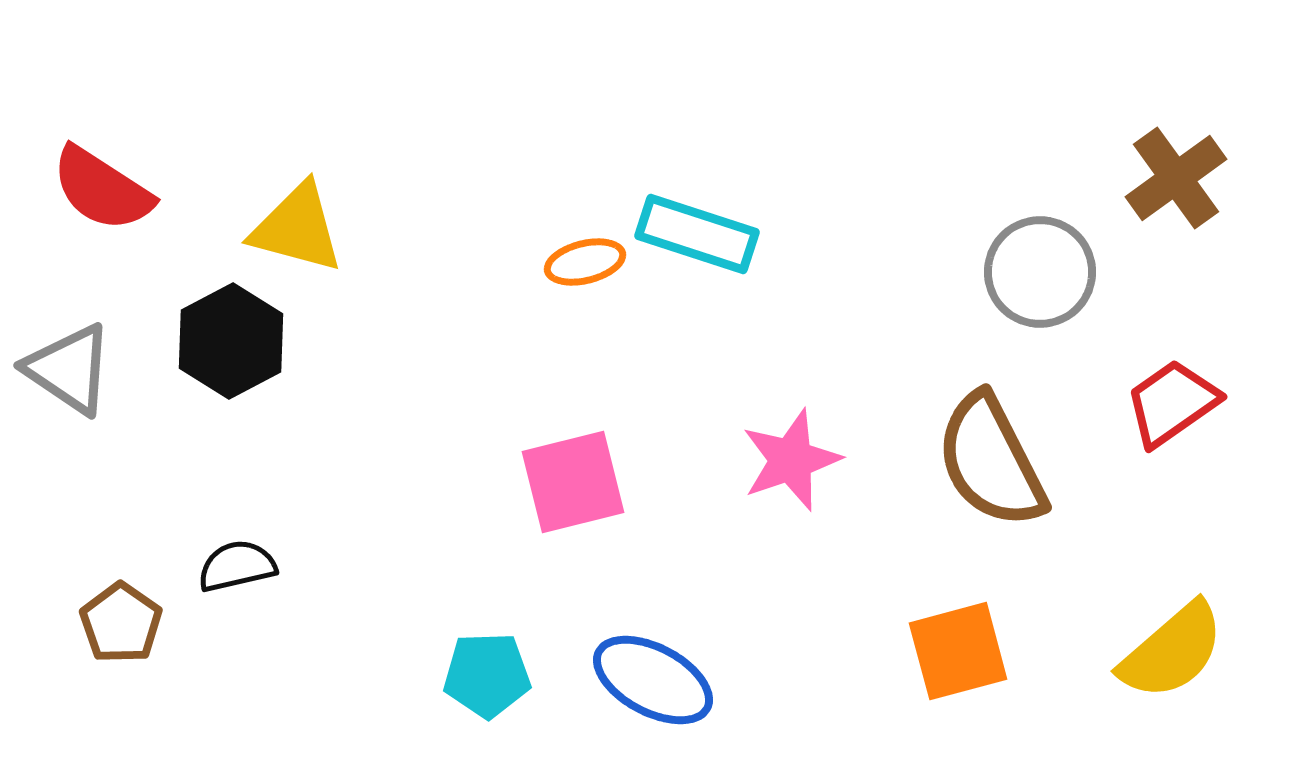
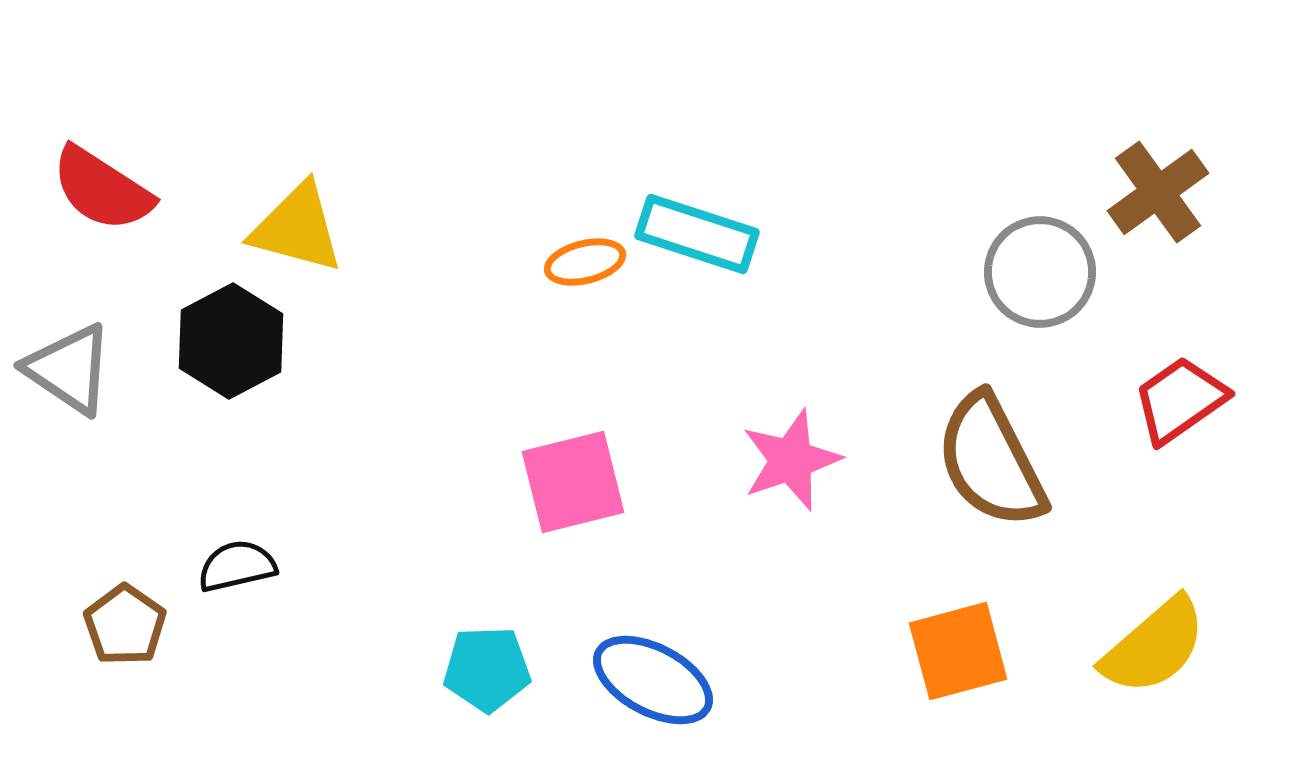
brown cross: moved 18 px left, 14 px down
red trapezoid: moved 8 px right, 3 px up
brown pentagon: moved 4 px right, 2 px down
yellow semicircle: moved 18 px left, 5 px up
cyan pentagon: moved 6 px up
